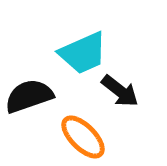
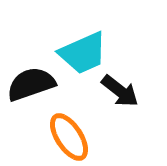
black semicircle: moved 2 px right, 12 px up
orange ellipse: moved 14 px left; rotated 12 degrees clockwise
